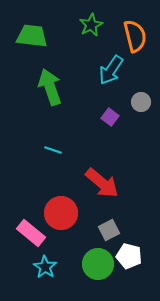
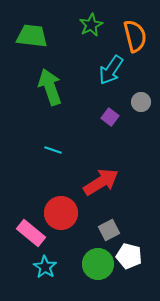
red arrow: moved 1 px left, 1 px up; rotated 72 degrees counterclockwise
